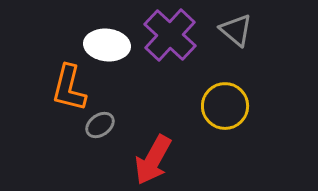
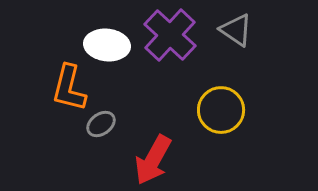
gray triangle: rotated 6 degrees counterclockwise
yellow circle: moved 4 px left, 4 px down
gray ellipse: moved 1 px right, 1 px up
